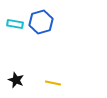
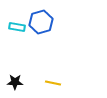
cyan rectangle: moved 2 px right, 3 px down
black star: moved 1 px left, 2 px down; rotated 21 degrees counterclockwise
